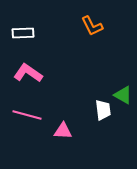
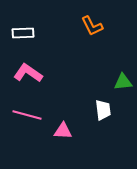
green triangle: moved 13 px up; rotated 36 degrees counterclockwise
